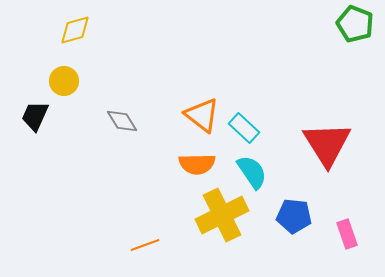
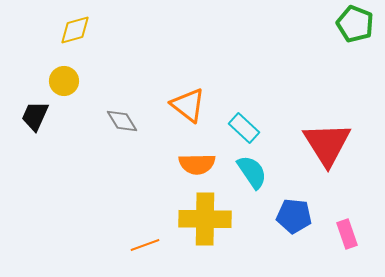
orange triangle: moved 14 px left, 10 px up
yellow cross: moved 17 px left, 4 px down; rotated 27 degrees clockwise
